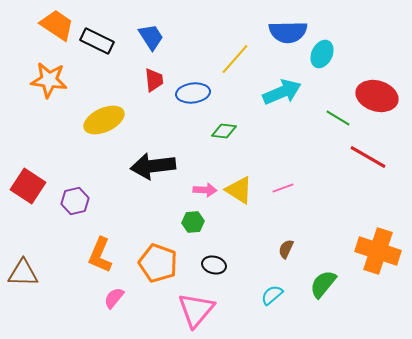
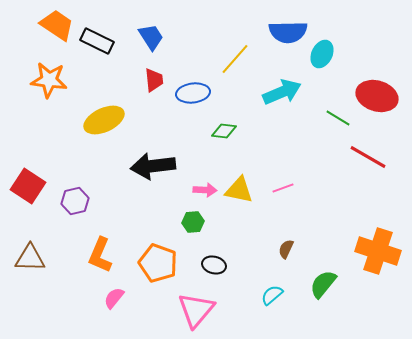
yellow triangle: rotated 20 degrees counterclockwise
brown triangle: moved 7 px right, 15 px up
